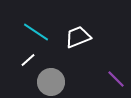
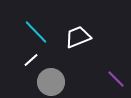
cyan line: rotated 12 degrees clockwise
white line: moved 3 px right
